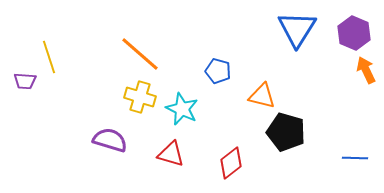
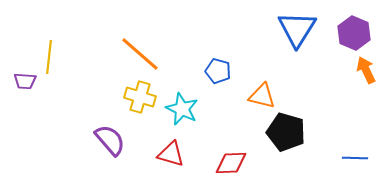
yellow line: rotated 24 degrees clockwise
purple semicircle: rotated 32 degrees clockwise
red diamond: rotated 36 degrees clockwise
